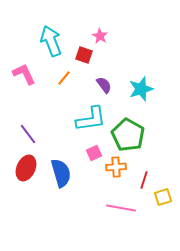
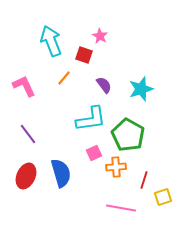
pink L-shape: moved 12 px down
red ellipse: moved 8 px down
